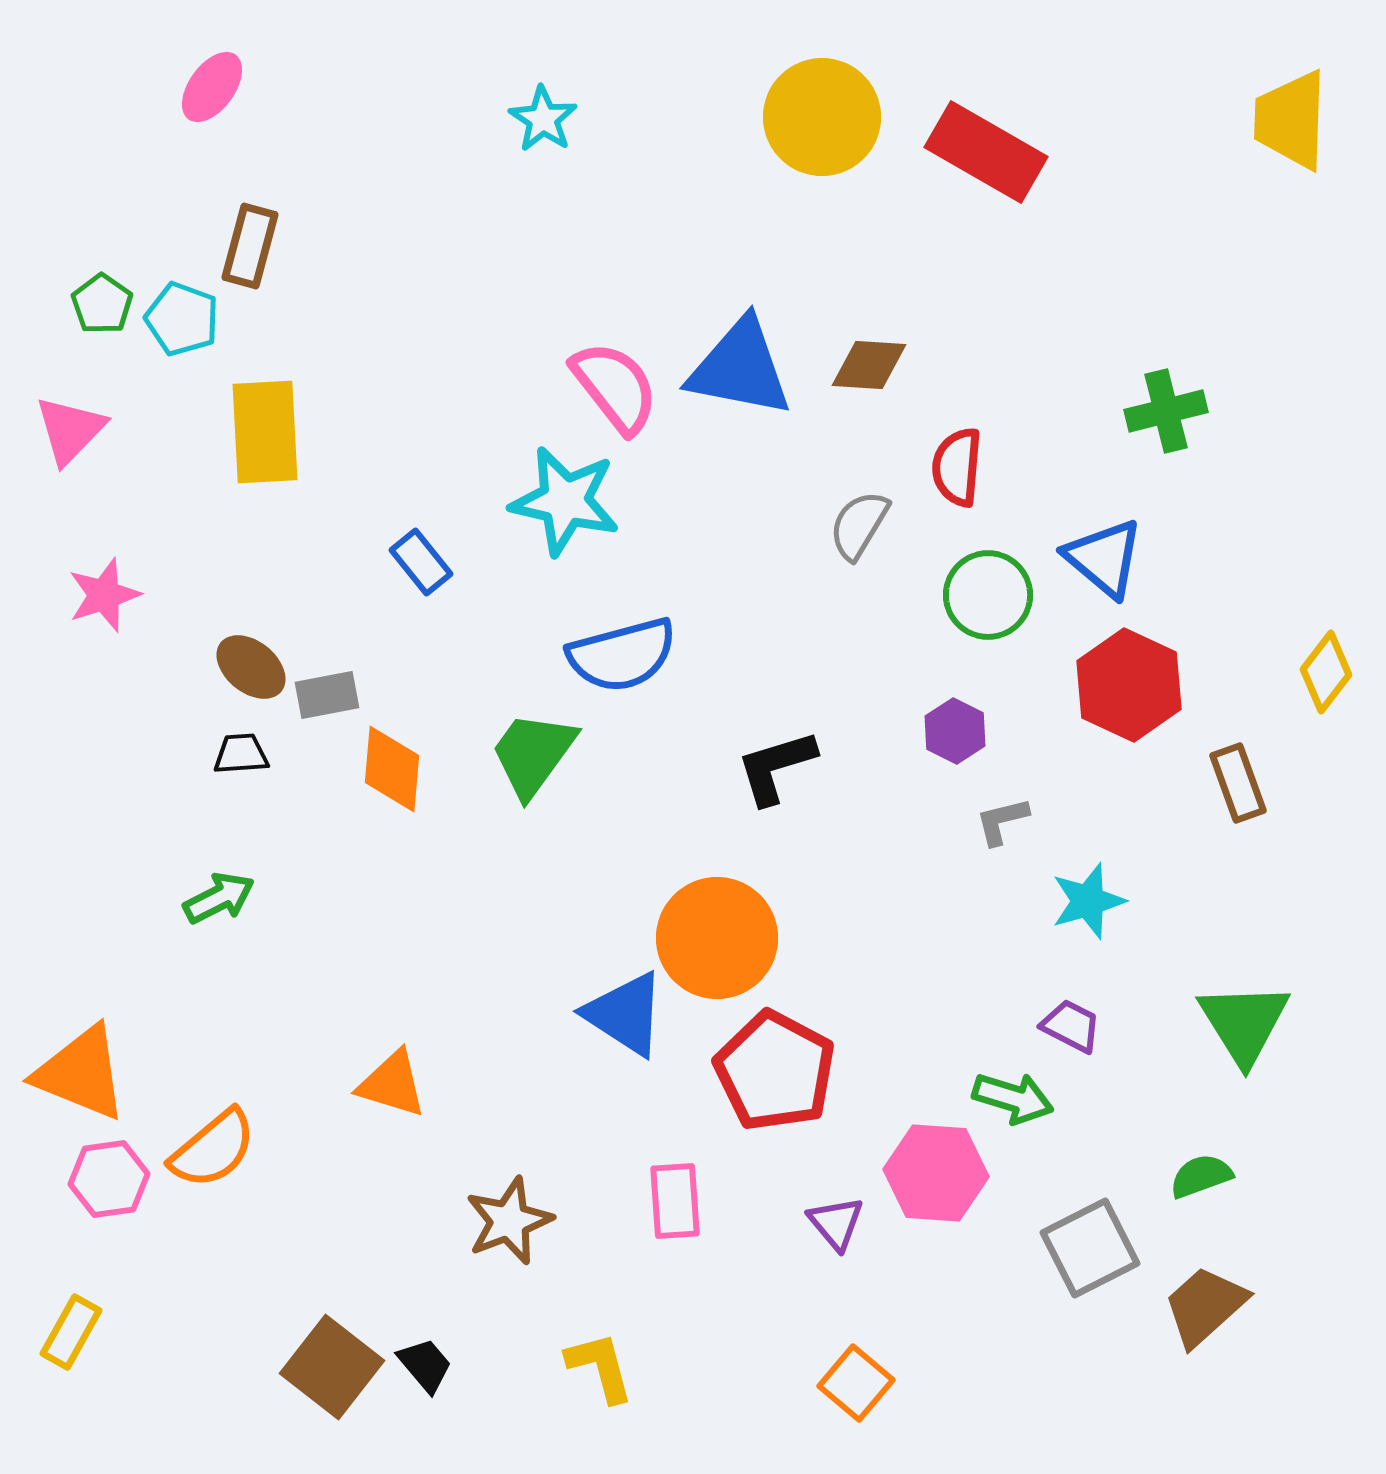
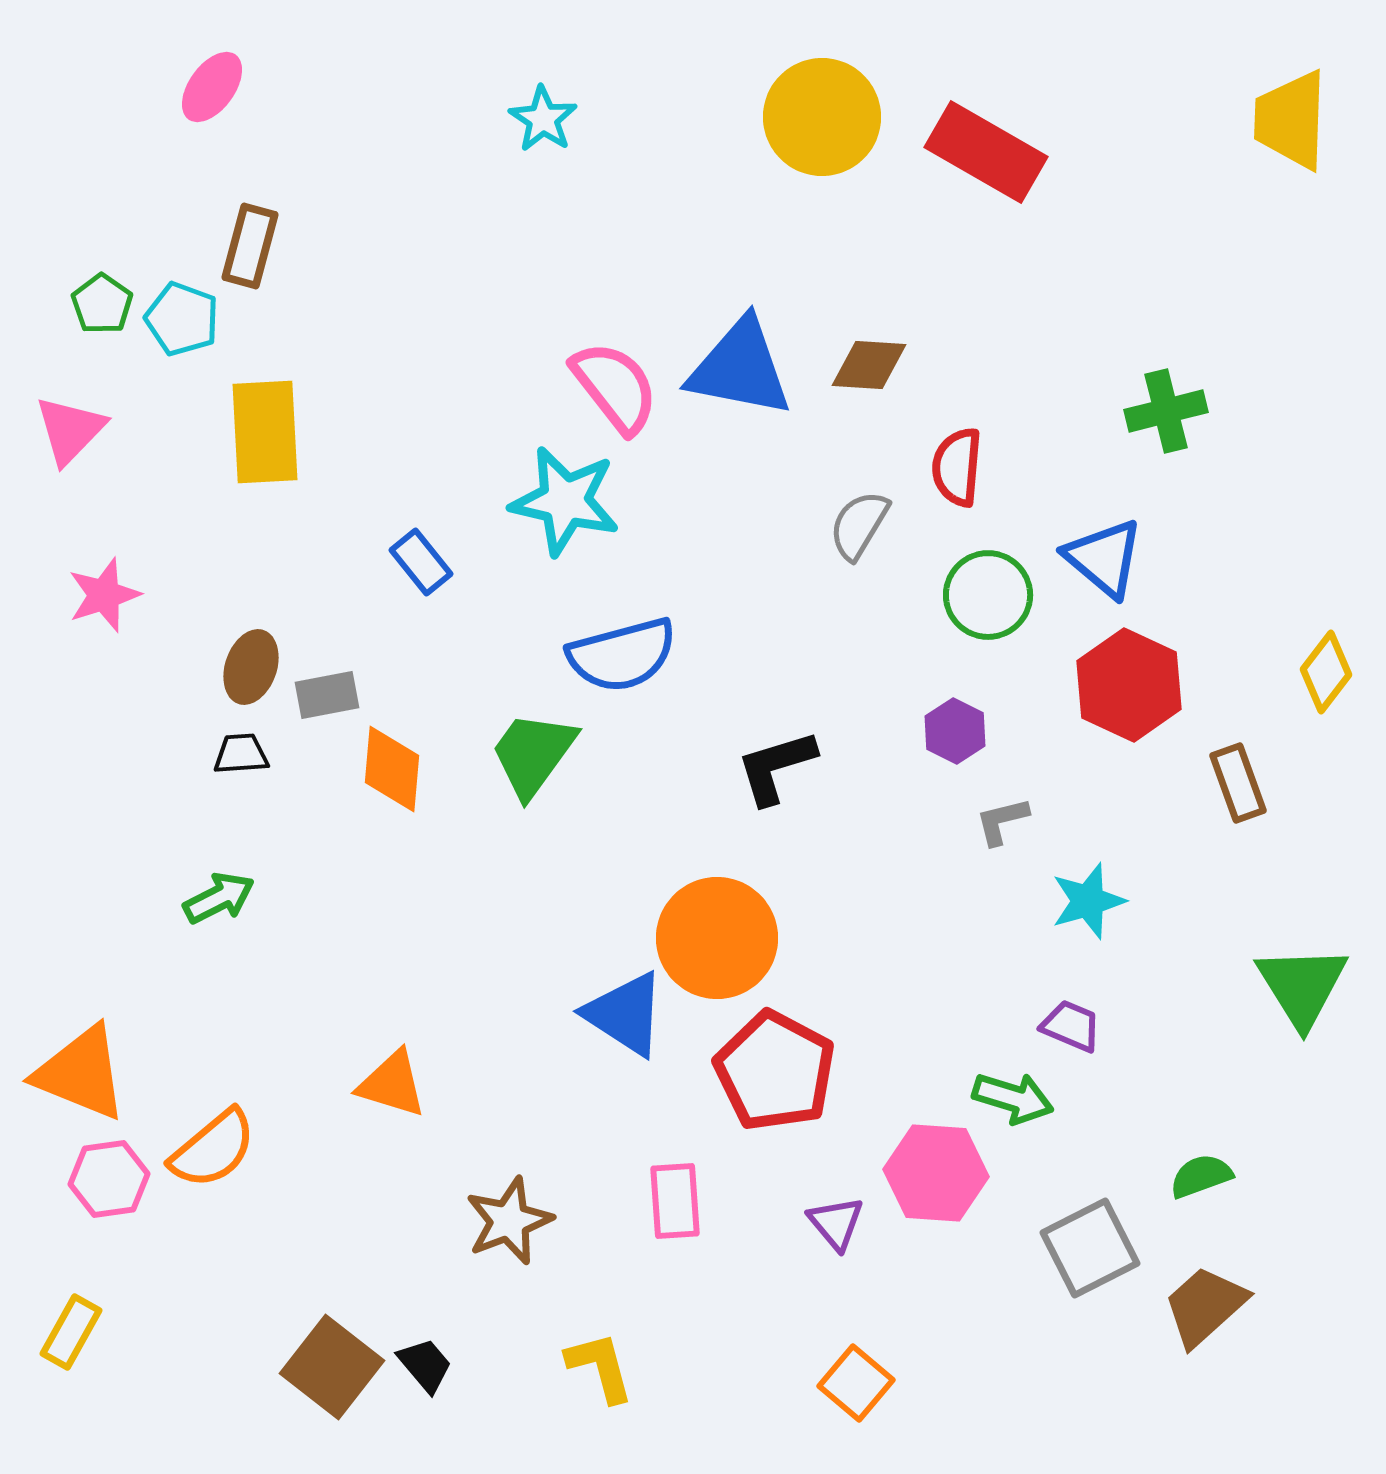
brown ellipse at (251, 667): rotated 70 degrees clockwise
green triangle at (1244, 1023): moved 58 px right, 37 px up
purple trapezoid at (1071, 1026): rotated 4 degrees counterclockwise
